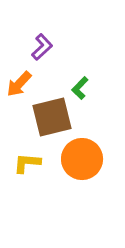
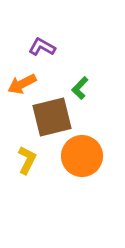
purple L-shape: rotated 108 degrees counterclockwise
orange arrow: moved 3 px right; rotated 20 degrees clockwise
orange circle: moved 3 px up
yellow L-shape: moved 3 px up; rotated 112 degrees clockwise
